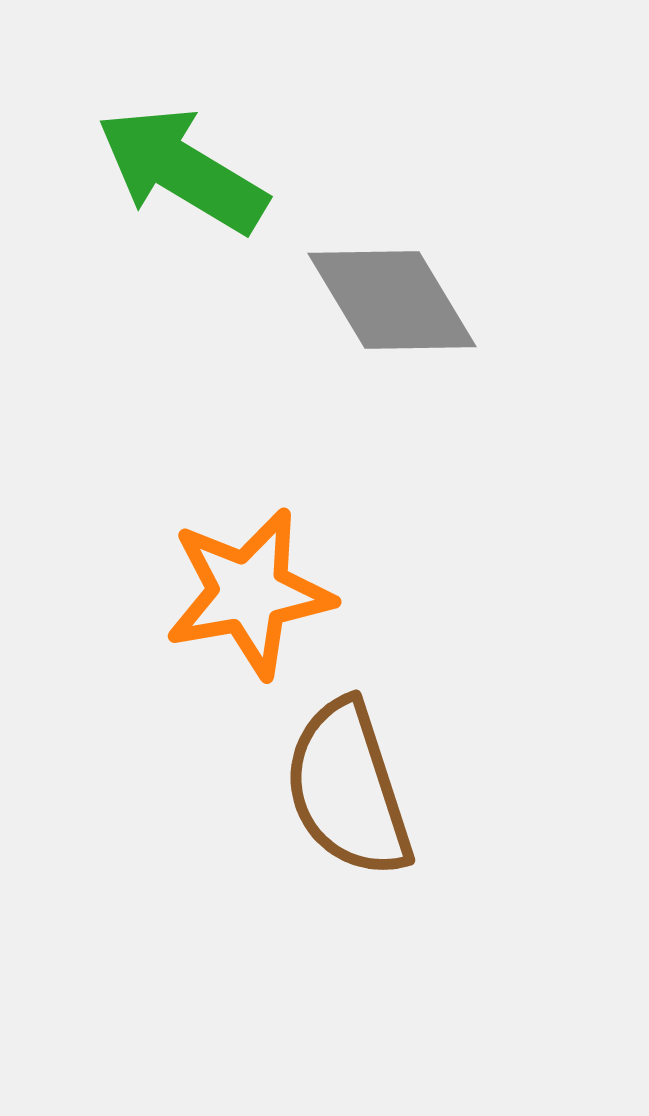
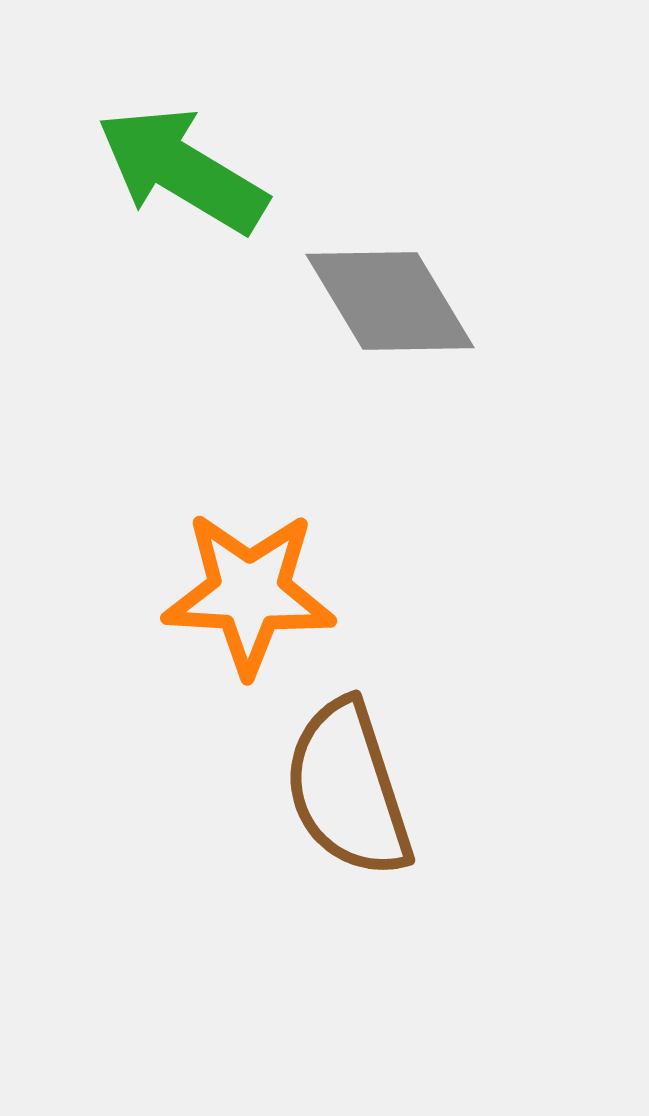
gray diamond: moved 2 px left, 1 px down
orange star: rotated 13 degrees clockwise
